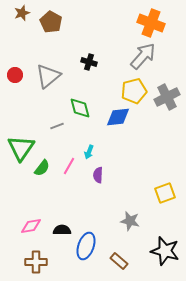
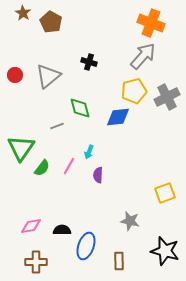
brown star: moved 1 px right; rotated 21 degrees counterclockwise
brown rectangle: rotated 48 degrees clockwise
